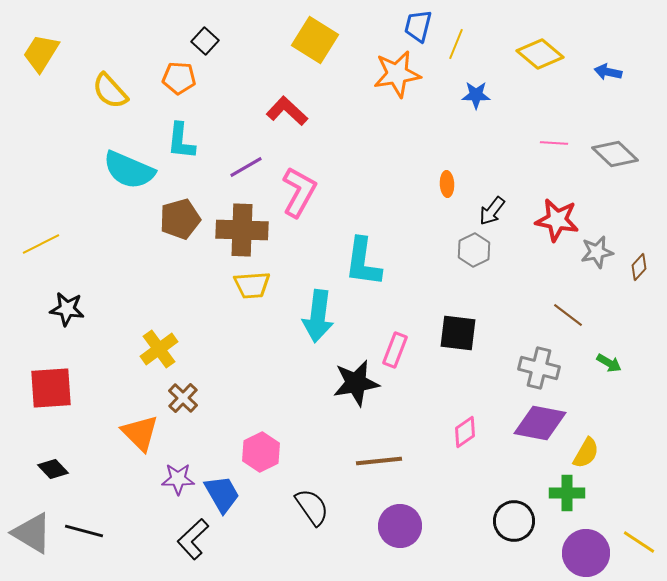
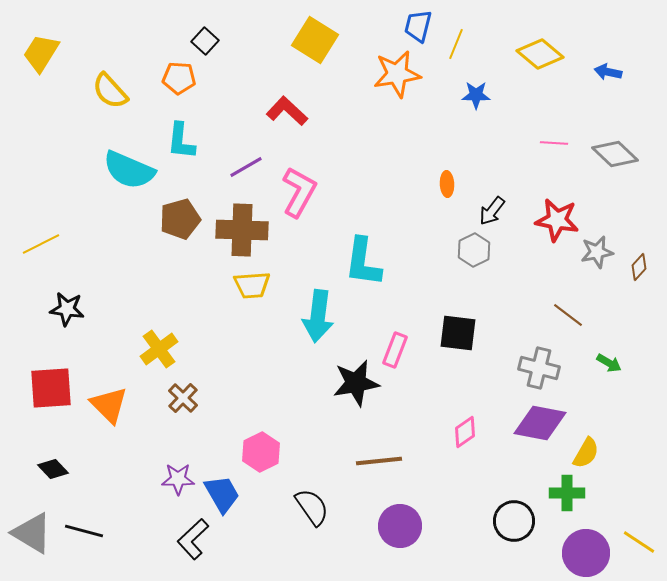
orange triangle at (140, 433): moved 31 px left, 28 px up
